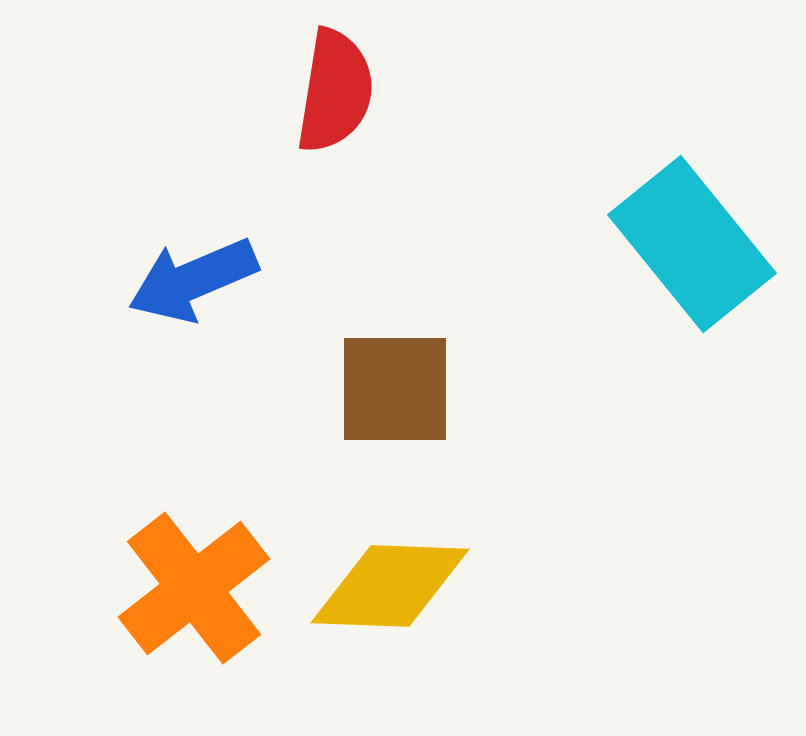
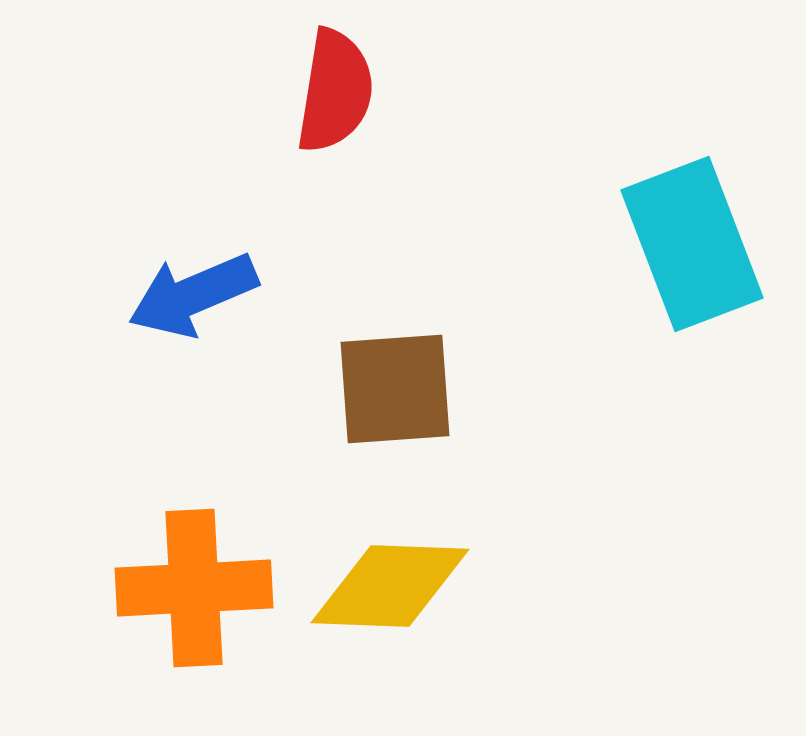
cyan rectangle: rotated 18 degrees clockwise
blue arrow: moved 15 px down
brown square: rotated 4 degrees counterclockwise
orange cross: rotated 35 degrees clockwise
